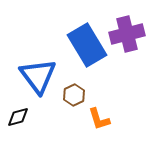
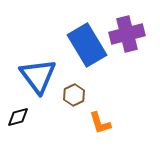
orange L-shape: moved 1 px right, 4 px down
